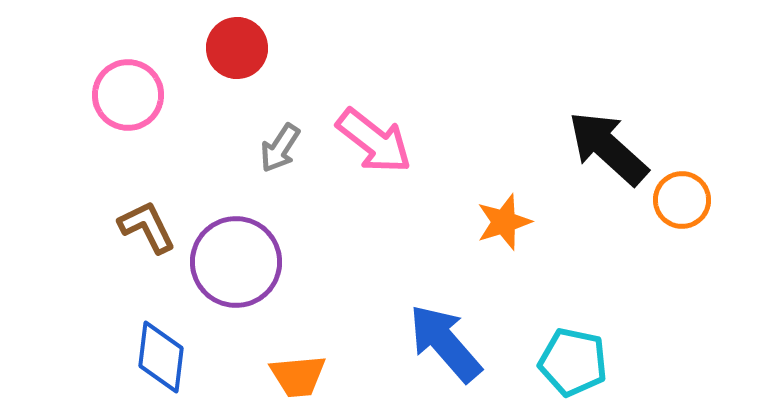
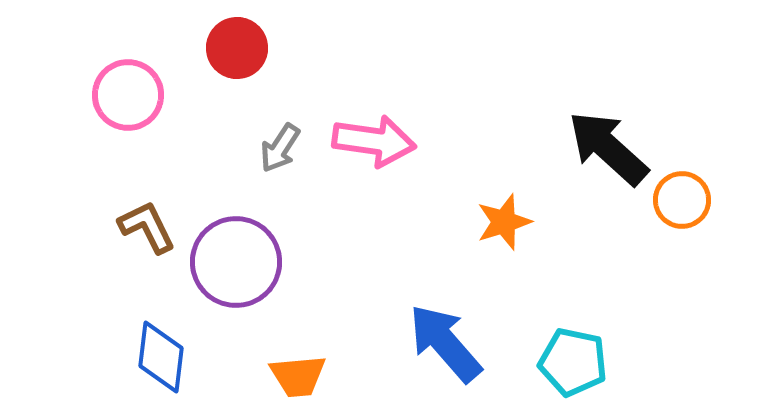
pink arrow: rotated 30 degrees counterclockwise
